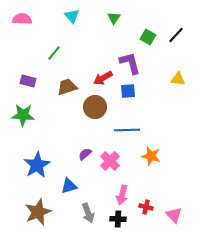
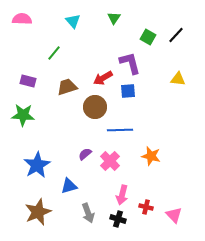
cyan triangle: moved 1 px right, 5 px down
blue line: moved 7 px left
black cross: rotated 14 degrees clockwise
